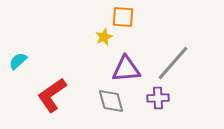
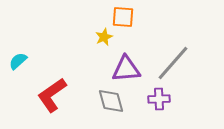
purple cross: moved 1 px right, 1 px down
